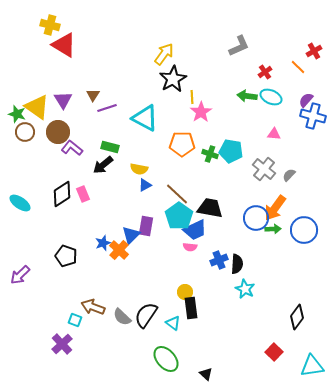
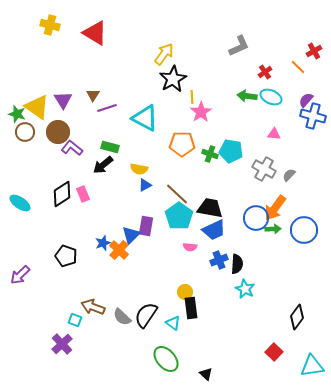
red triangle at (64, 45): moved 31 px right, 12 px up
gray cross at (264, 169): rotated 10 degrees counterclockwise
blue trapezoid at (195, 230): moved 19 px right
